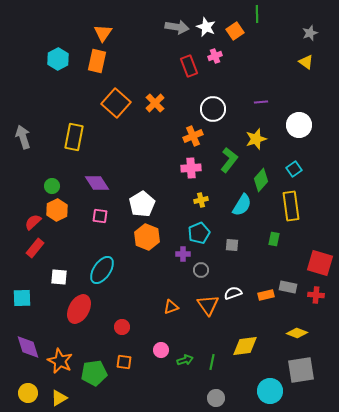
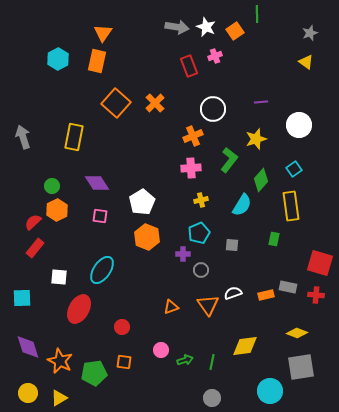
white pentagon at (142, 204): moved 2 px up
gray square at (301, 370): moved 3 px up
gray circle at (216, 398): moved 4 px left
